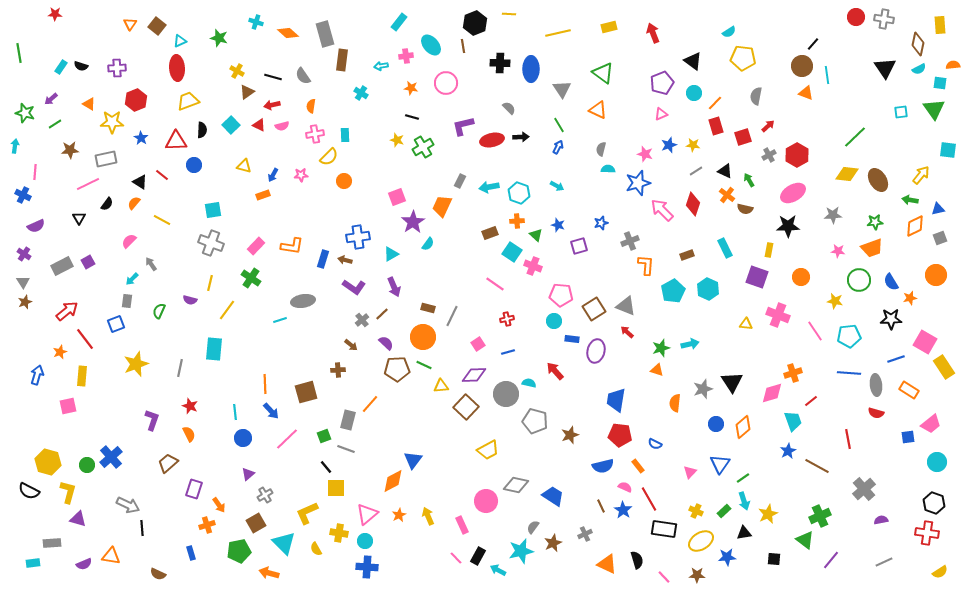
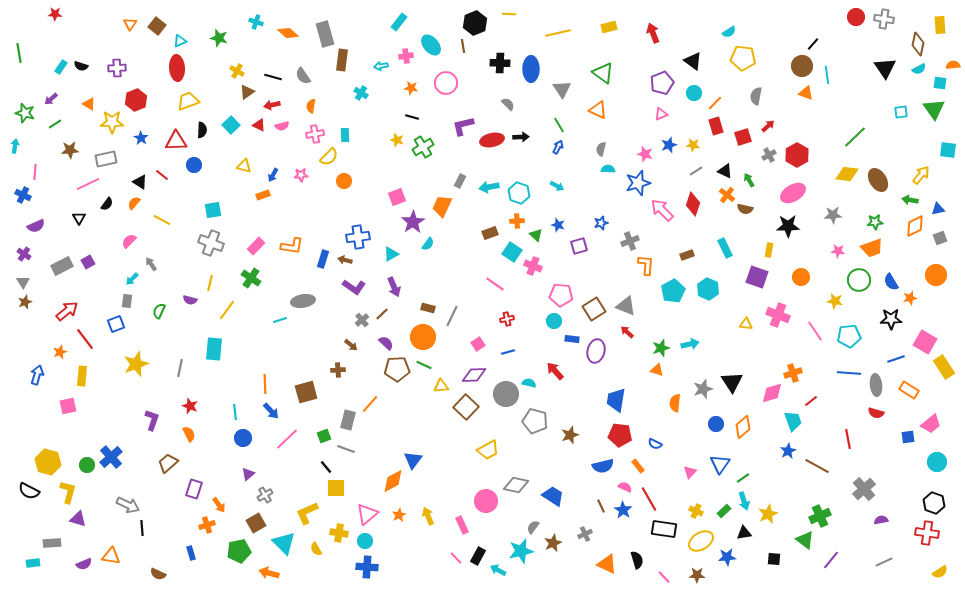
gray semicircle at (509, 108): moved 1 px left, 4 px up
